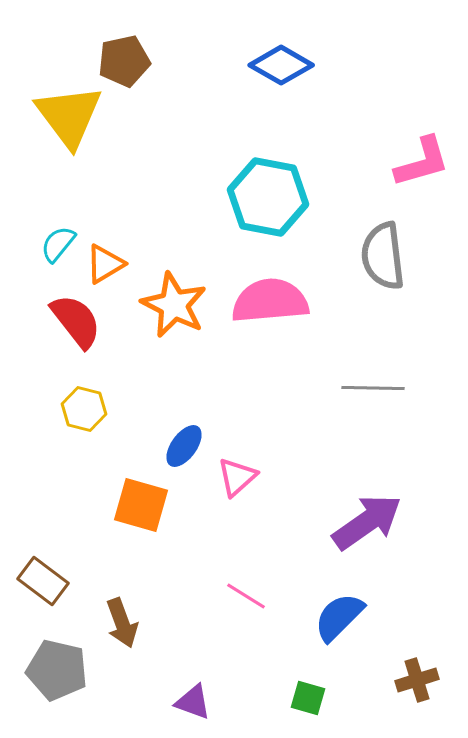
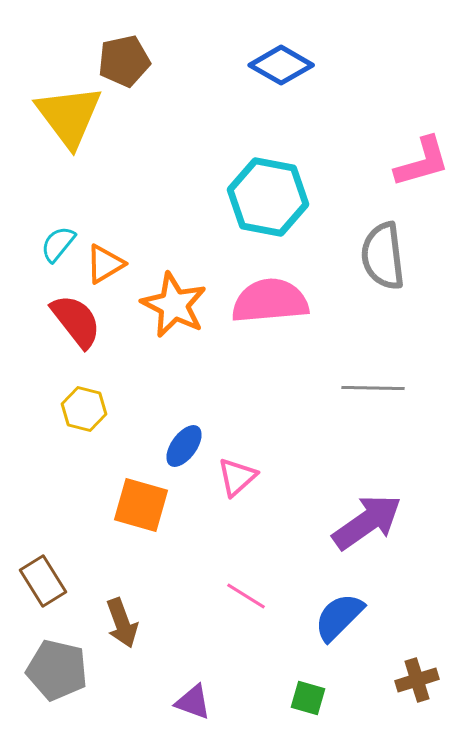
brown rectangle: rotated 21 degrees clockwise
